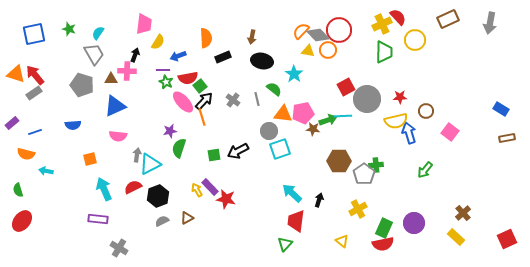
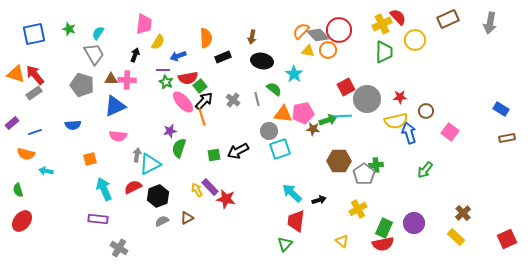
pink cross at (127, 71): moved 9 px down
black arrow at (319, 200): rotated 56 degrees clockwise
